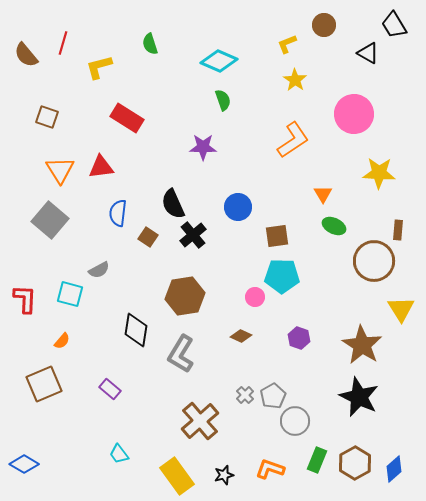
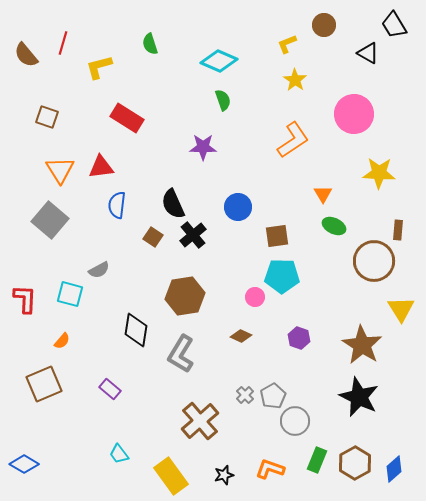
blue semicircle at (118, 213): moved 1 px left, 8 px up
brown square at (148, 237): moved 5 px right
yellow rectangle at (177, 476): moved 6 px left
